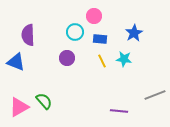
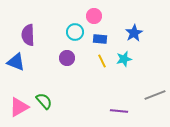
cyan star: rotated 21 degrees counterclockwise
